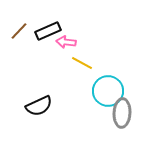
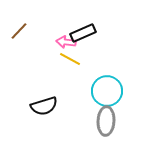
black rectangle: moved 35 px right, 2 px down
yellow line: moved 12 px left, 4 px up
cyan circle: moved 1 px left
black semicircle: moved 5 px right; rotated 8 degrees clockwise
gray ellipse: moved 16 px left, 8 px down
